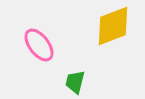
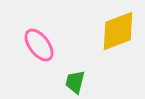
yellow diamond: moved 5 px right, 5 px down
